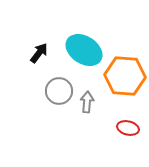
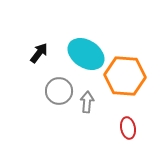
cyan ellipse: moved 2 px right, 4 px down
red ellipse: rotated 65 degrees clockwise
